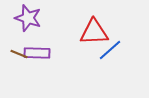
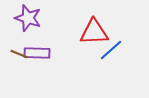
blue line: moved 1 px right
